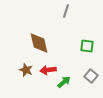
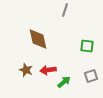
gray line: moved 1 px left, 1 px up
brown diamond: moved 1 px left, 4 px up
gray square: rotated 32 degrees clockwise
